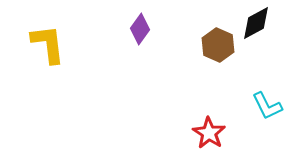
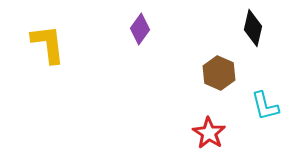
black diamond: moved 3 px left, 5 px down; rotated 48 degrees counterclockwise
brown hexagon: moved 1 px right, 28 px down
cyan L-shape: moved 2 px left; rotated 12 degrees clockwise
